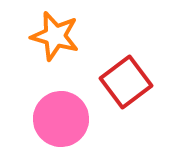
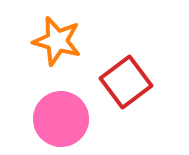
orange star: moved 2 px right, 5 px down
